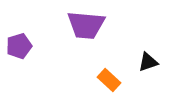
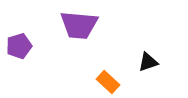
purple trapezoid: moved 7 px left
orange rectangle: moved 1 px left, 2 px down
